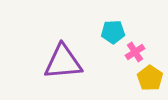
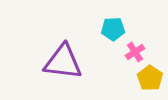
cyan pentagon: moved 3 px up
purple triangle: rotated 12 degrees clockwise
